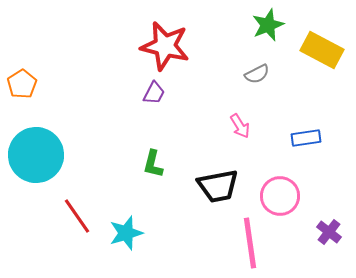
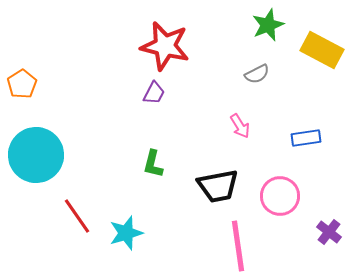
pink line: moved 12 px left, 3 px down
